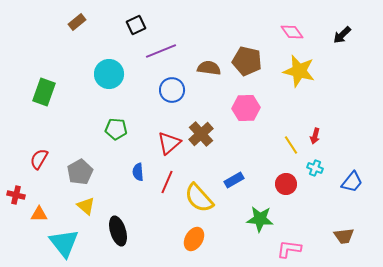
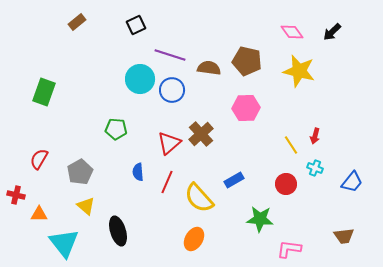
black arrow: moved 10 px left, 3 px up
purple line: moved 9 px right, 4 px down; rotated 40 degrees clockwise
cyan circle: moved 31 px right, 5 px down
